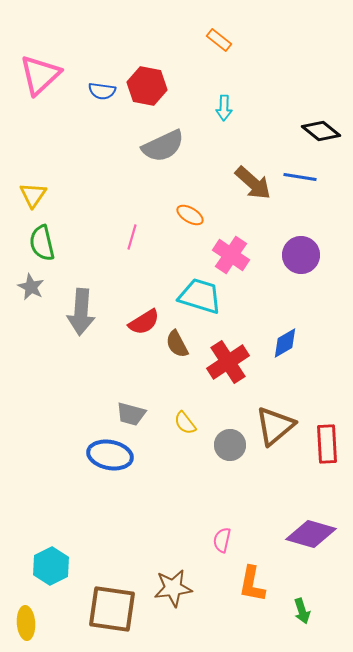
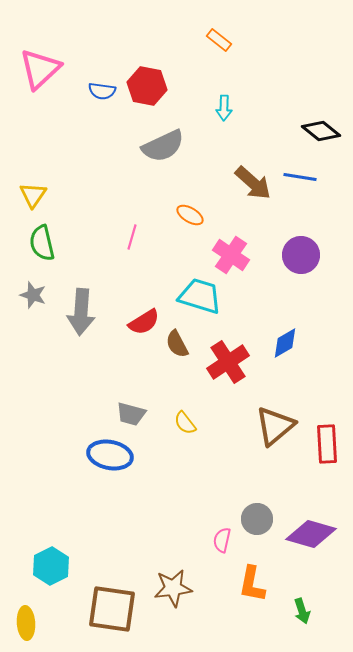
pink triangle: moved 6 px up
gray star: moved 2 px right, 8 px down; rotated 8 degrees counterclockwise
gray circle: moved 27 px right, 74 px down
